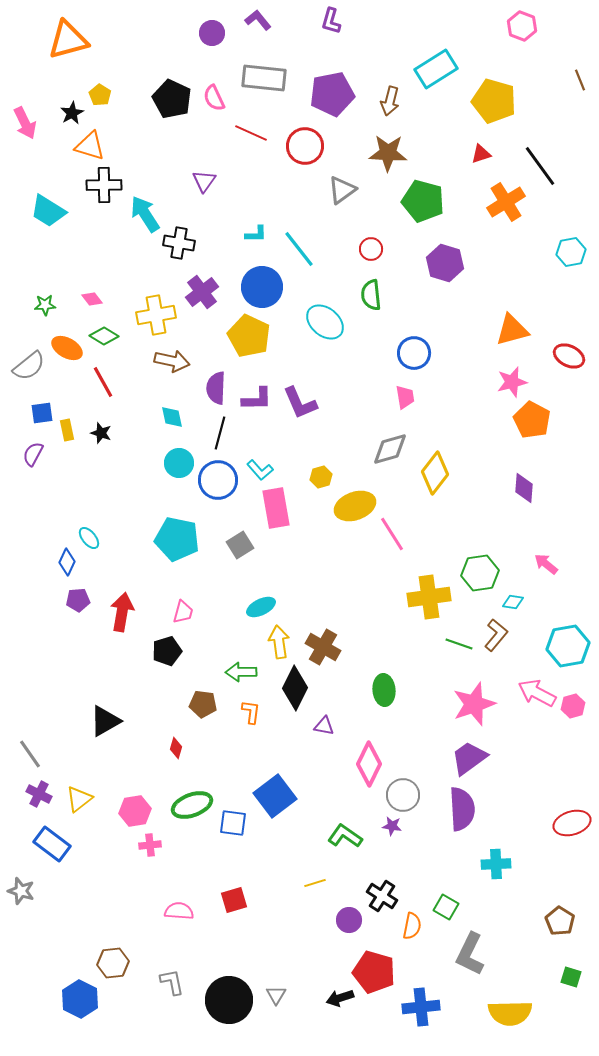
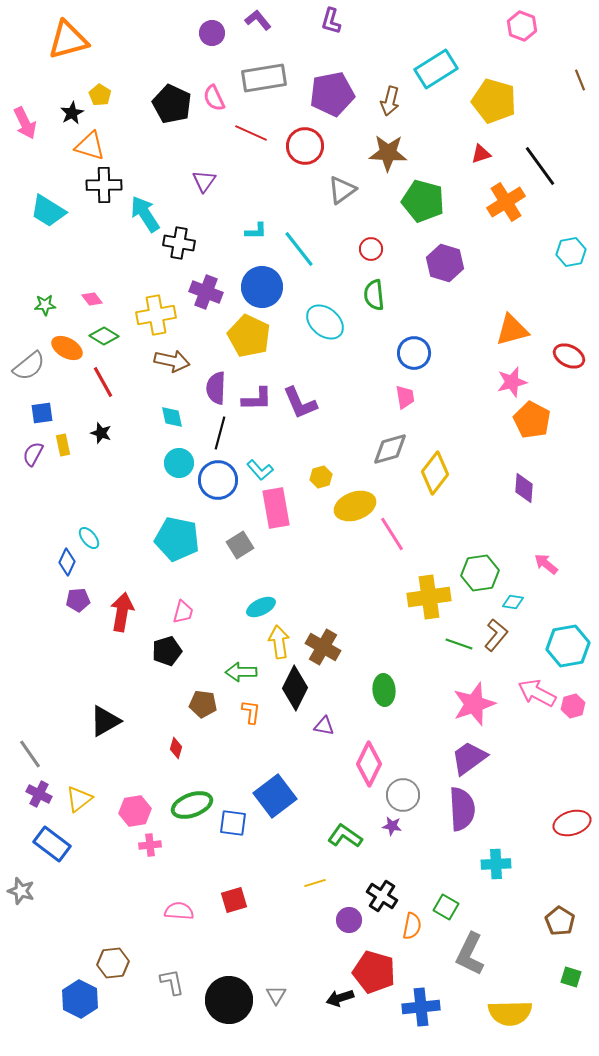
gray rectangle at (264, 78): rotated 15 degrees counterclockwise
black pentagon at (172, 99): moved 5 px down
cyan L-shape at (256, 234): moved 3 px up
purple cross at (202, 292): moved 4 px right; rotated 32 degrees counterclockwise
green semicircle at (371, 295): moved 3 px right
yellow rectangle at (67, 430): moved 4 px left, 15 px down
